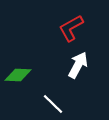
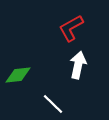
white arrow: rotated 16 degrees counterclockwise
green diamond: rotated 8 degrees counterclockwise
